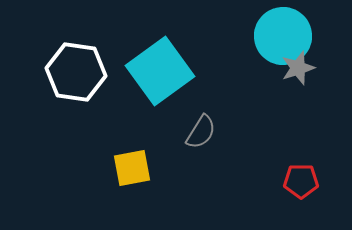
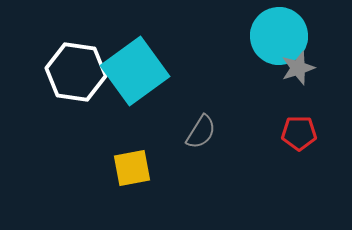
cyan circle: moved 4 px left
cyan square: moved 25 px left
red pentagon: moved 2 px left, 48 px up
